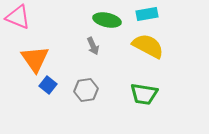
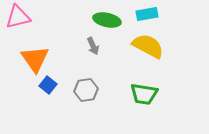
pink triangle: rotated 36 degrees counterclockwise
